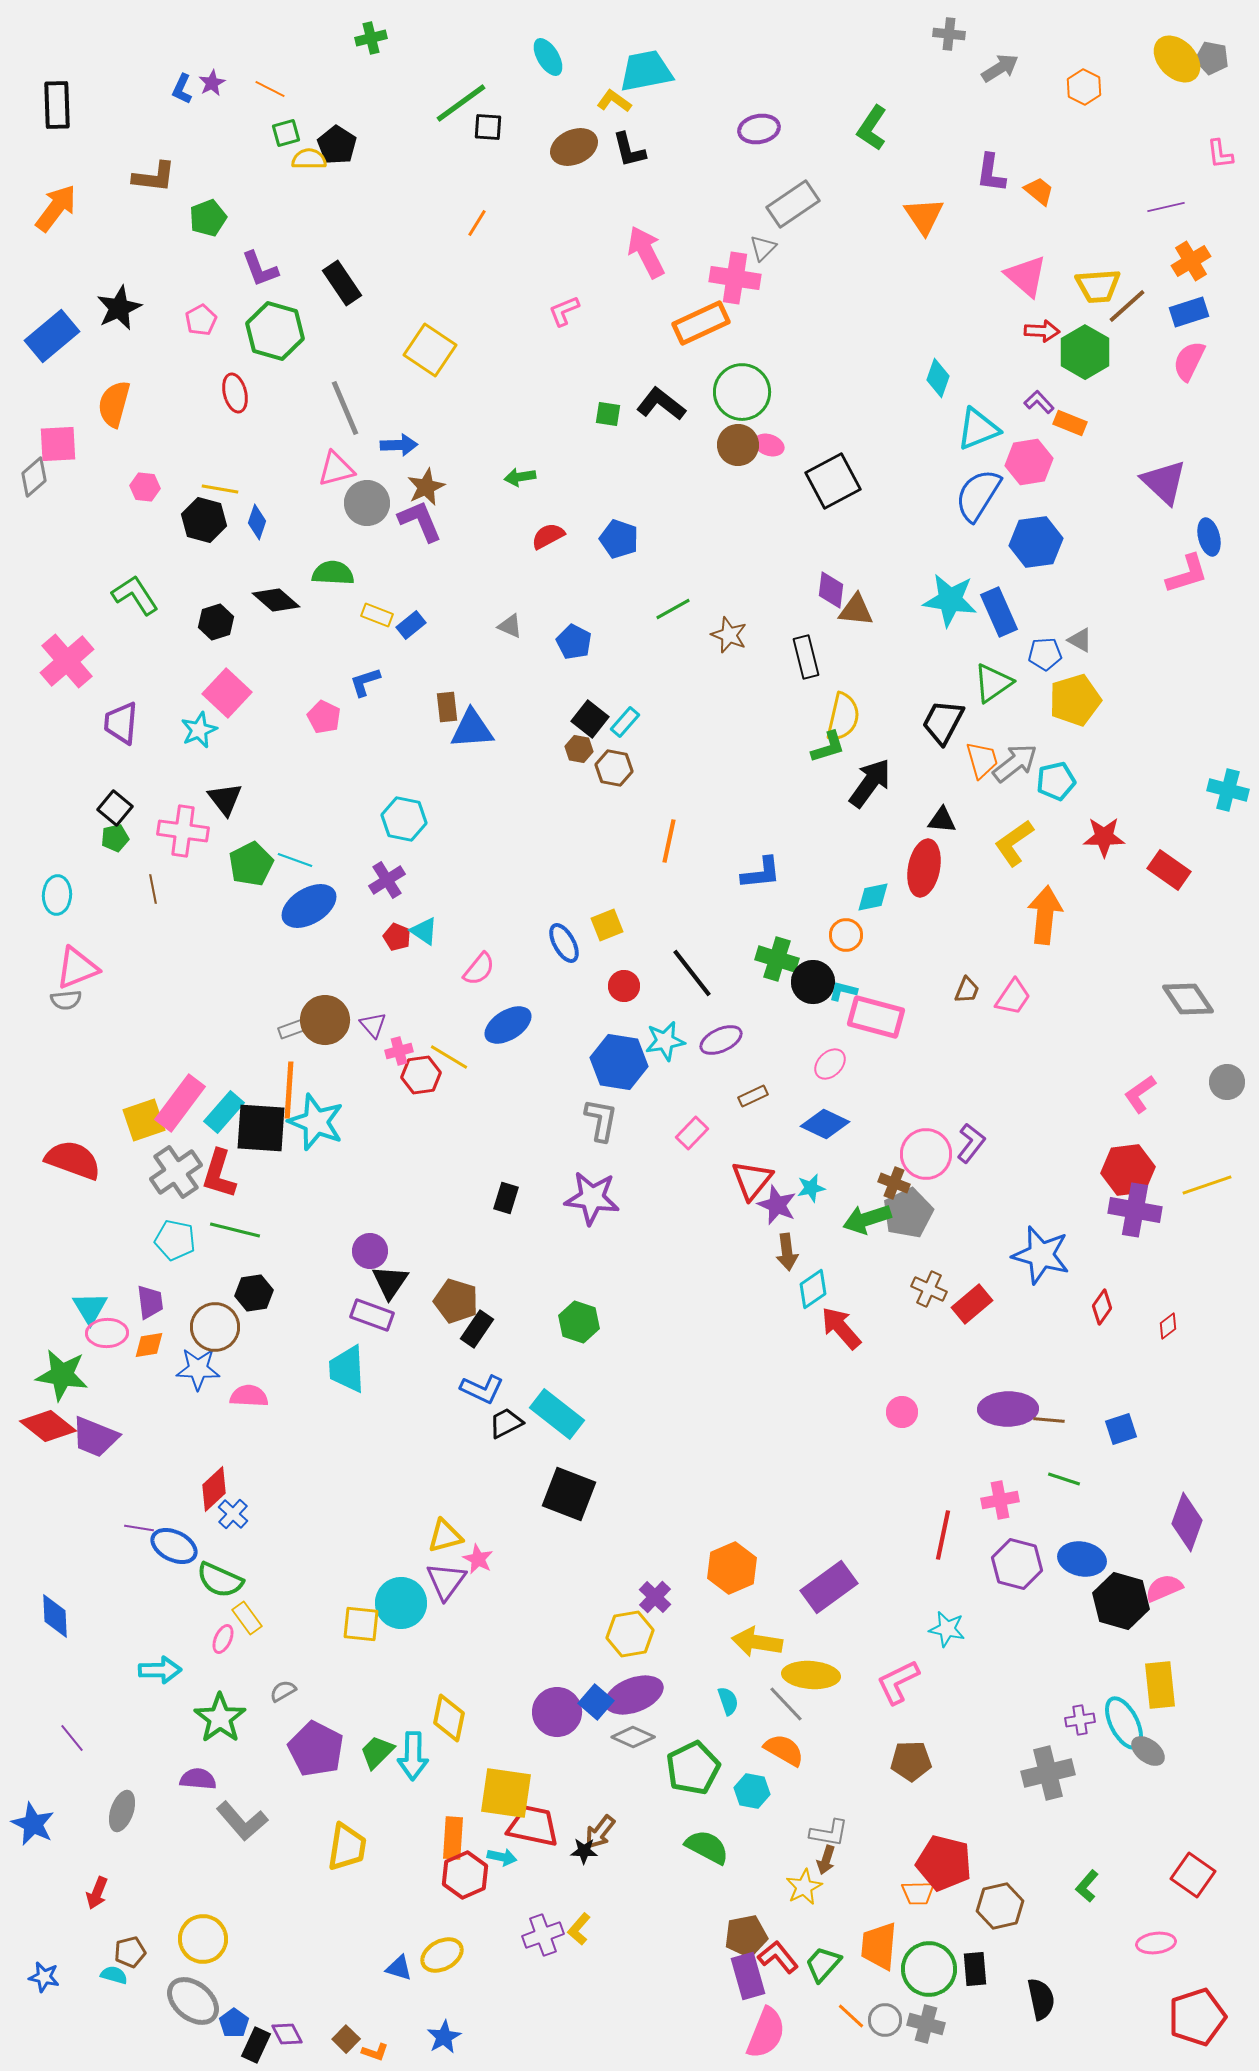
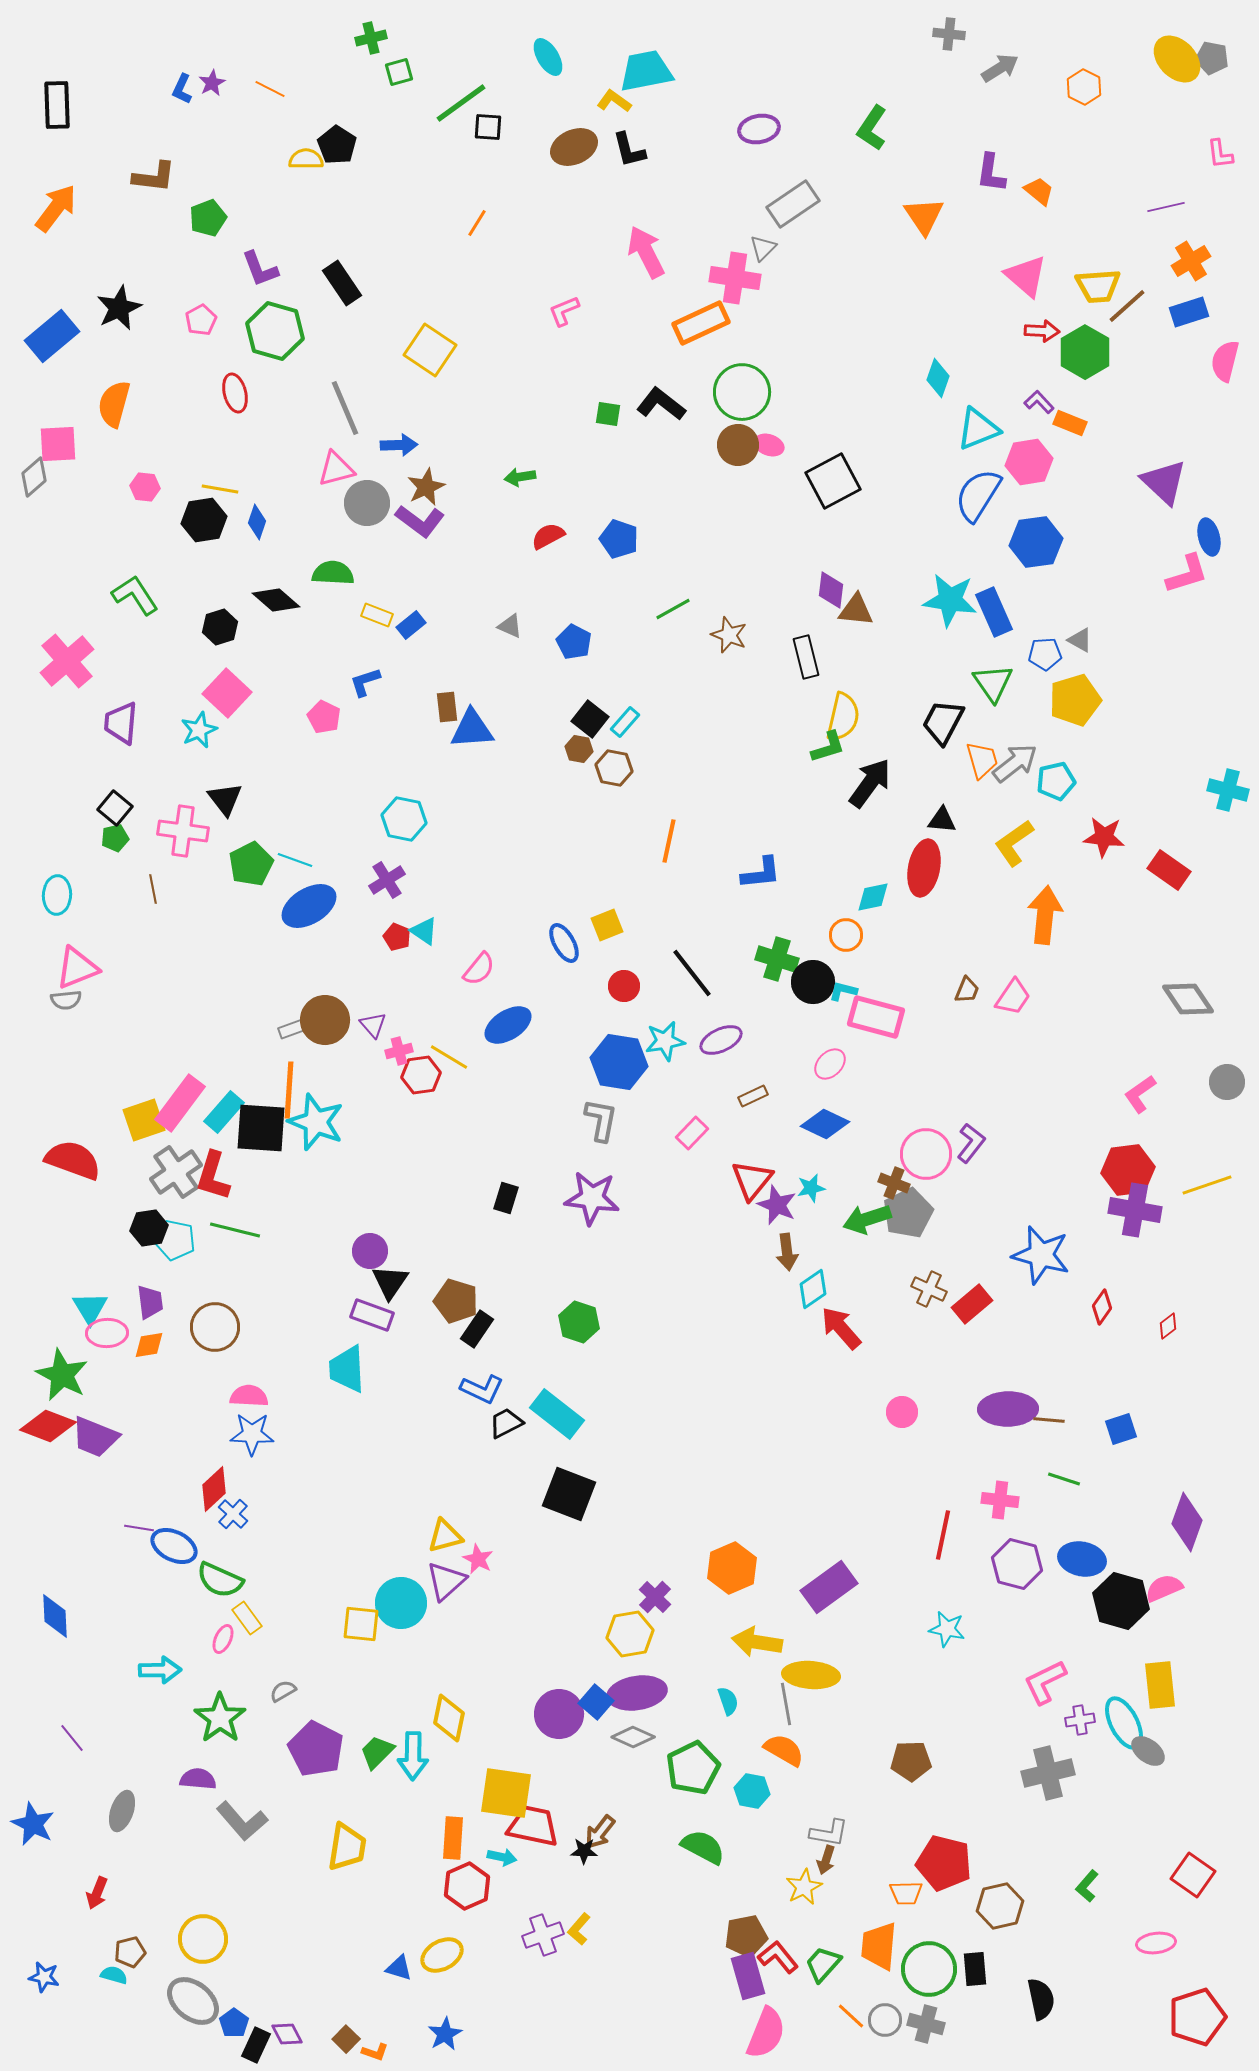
green square at (286, 133): moved 113 px right, 61 px up
yellow semicircle at (309, 159): moved 3 px left
pink semicircle at (1189, 361): moved 36 px right; rotated 12 degrees counterclockwise
black hexagon at (204, 520): rotated 24 degrees counterclockwise
purple L-shape at (420, 521): rotated 150 degrees clockwise
blue rectangle at (999, 612): moved 5 px left
black hexagon at (216, 622): moved 4 px right, 5 px down
green triangle at (993, 683): rotated 30 degrees counterclockwise
red star at (1104, 837): rotated 6 degrees clockwise
red L-shape at (219, 1174): moved 6 px left, 2 px down
black hexagon at (254, 1293): moved 105 px left, 65 px up
blue star at (198, 1369): moved 54 px right, 65 px down
green star at (62, 1375): rotated 18 degrees clockwise
red diamond at (48, 1426): rotated 18 degrees counterclockwise
pink cross at (1000, 1500): rotated 18 degrees clockwise
purple triangle at (446, 1581): rotated 12 degrees clockwise
pink L-shape at (898, 1682): moved 147 px right
purple ellipse at (634, 1695): moved 3 px right, 2 px up; rotated 12 degrees clockwise
gray line at (786, 1704): rotated 33 degrees clockwise
purple circle at (557, 1712): moved 2 px right, 2 px down
green semicircle at (707, 1847): moved 4 px left
red hexagon at (465, 1875): moved 2 px right, 11 px down
orange trapezoid at (918, 1893): moved 12 px left
blue star at (444, 2037): moved 1 px right, 3 px up
